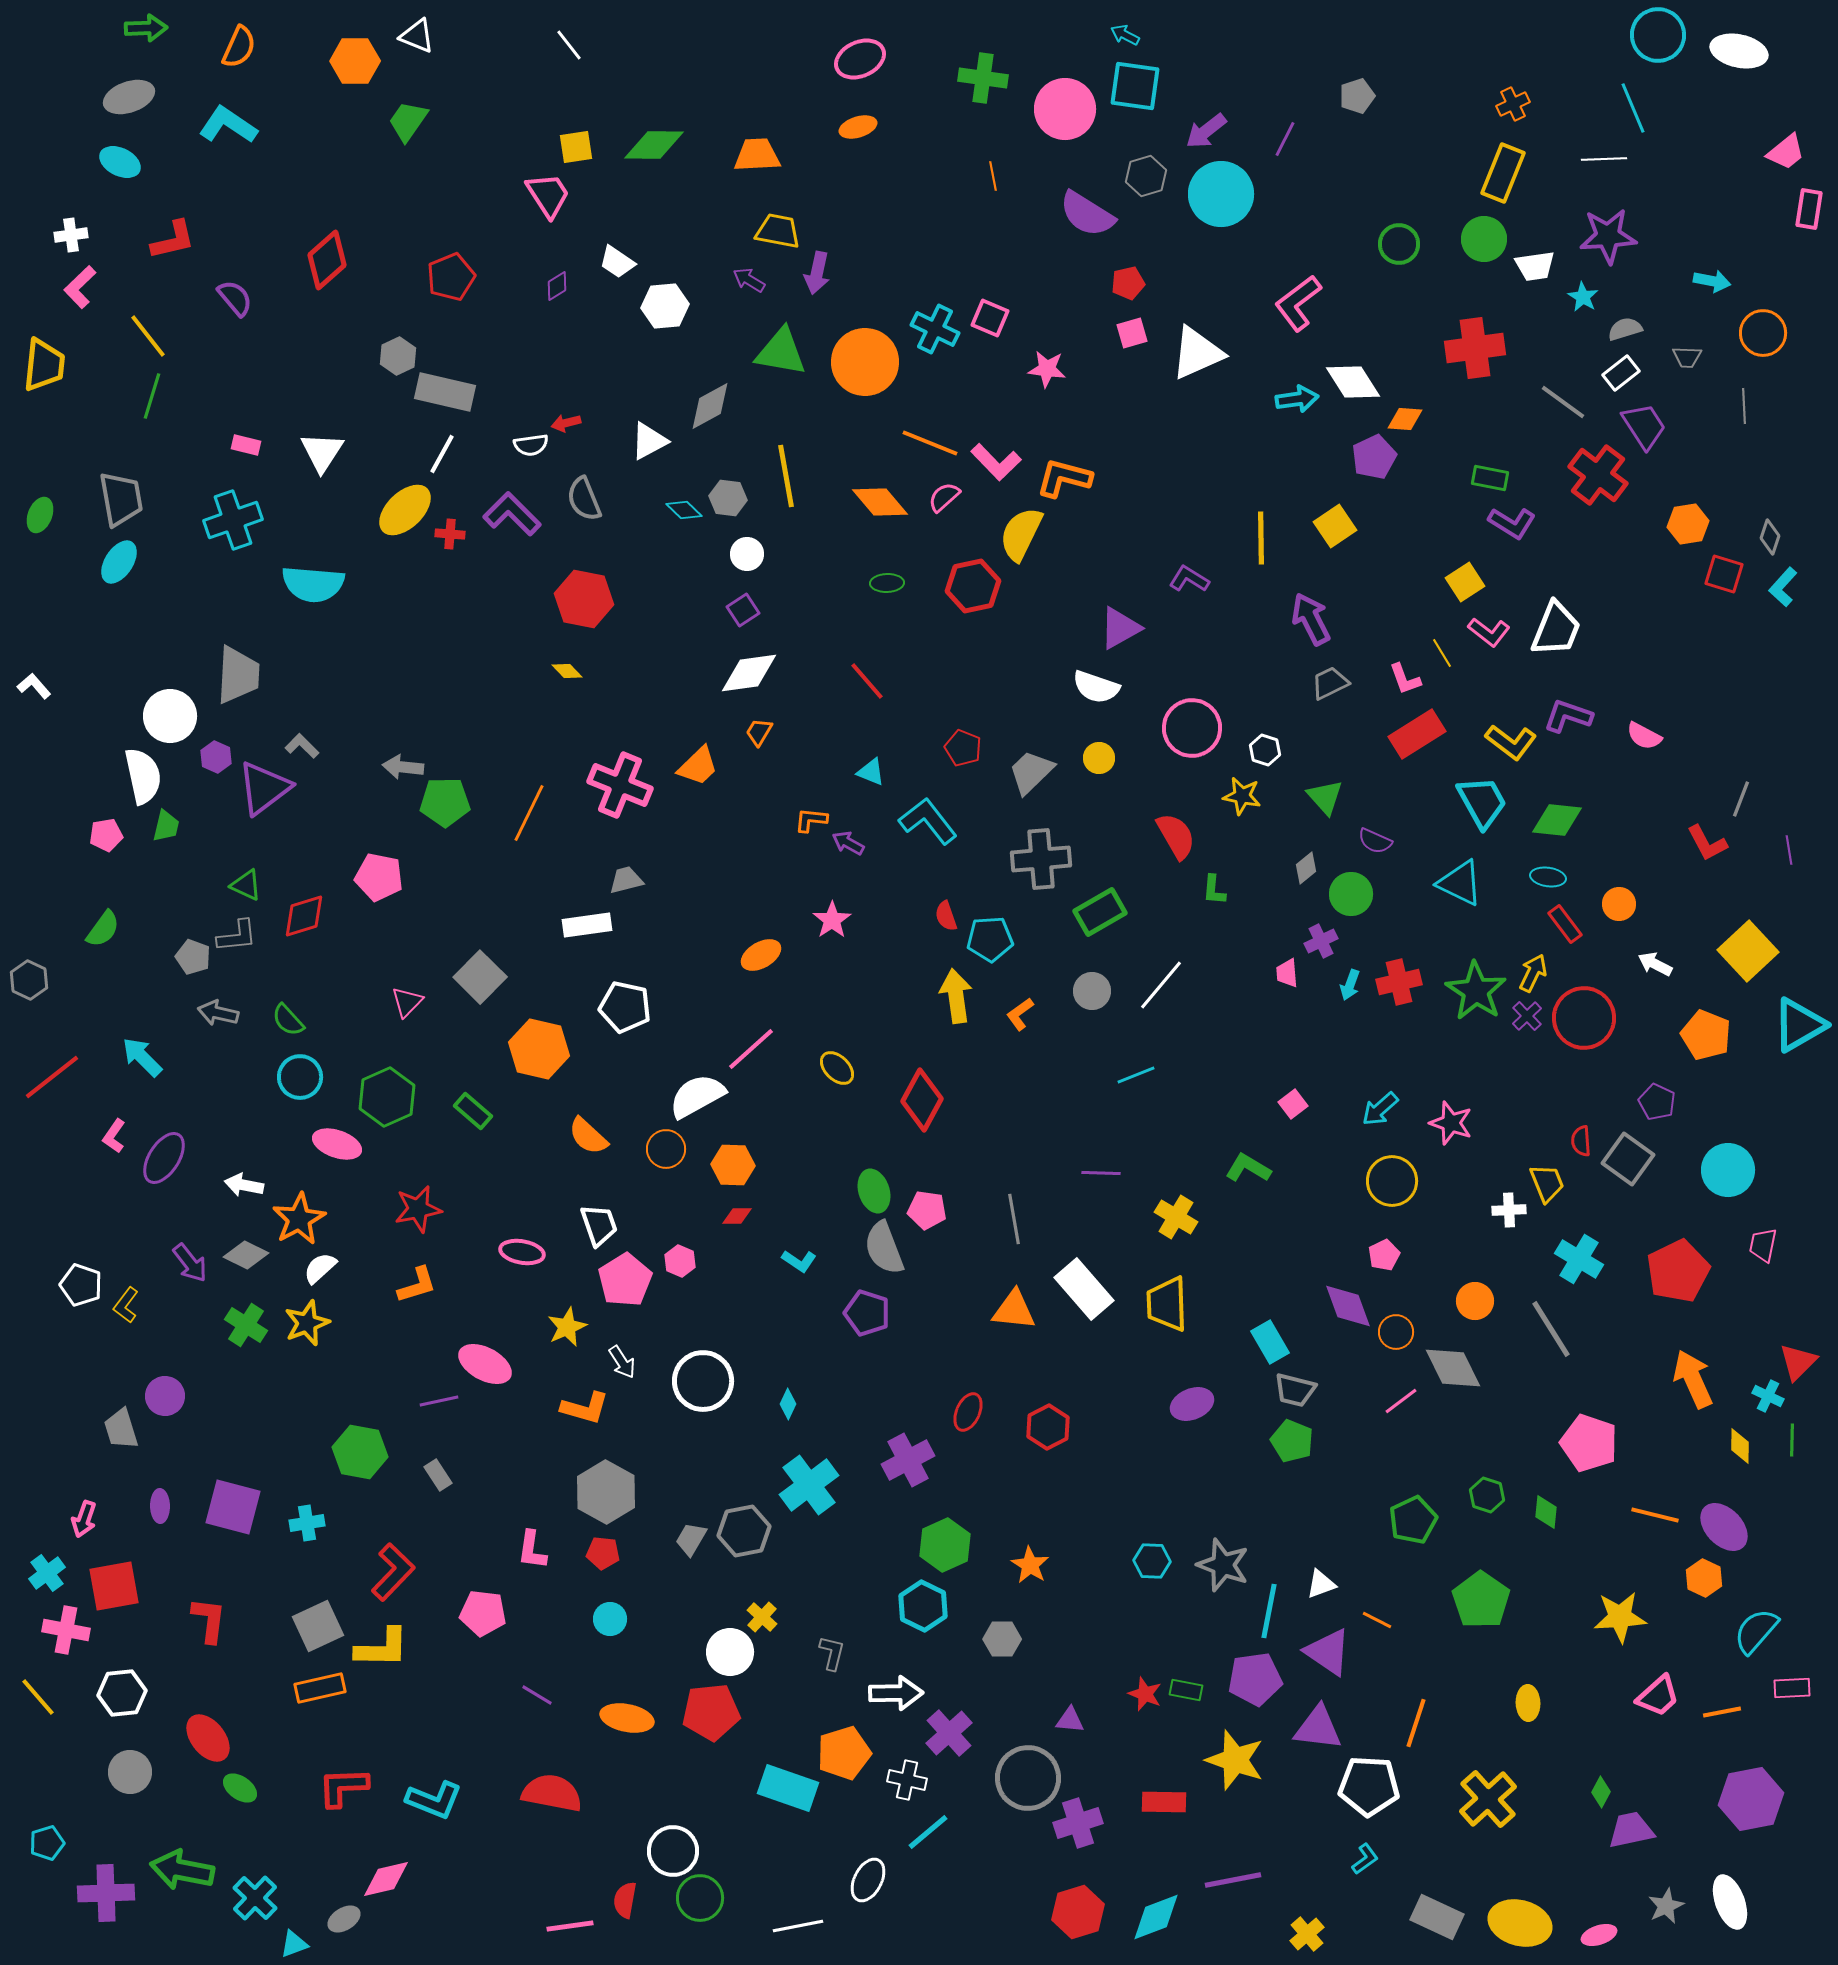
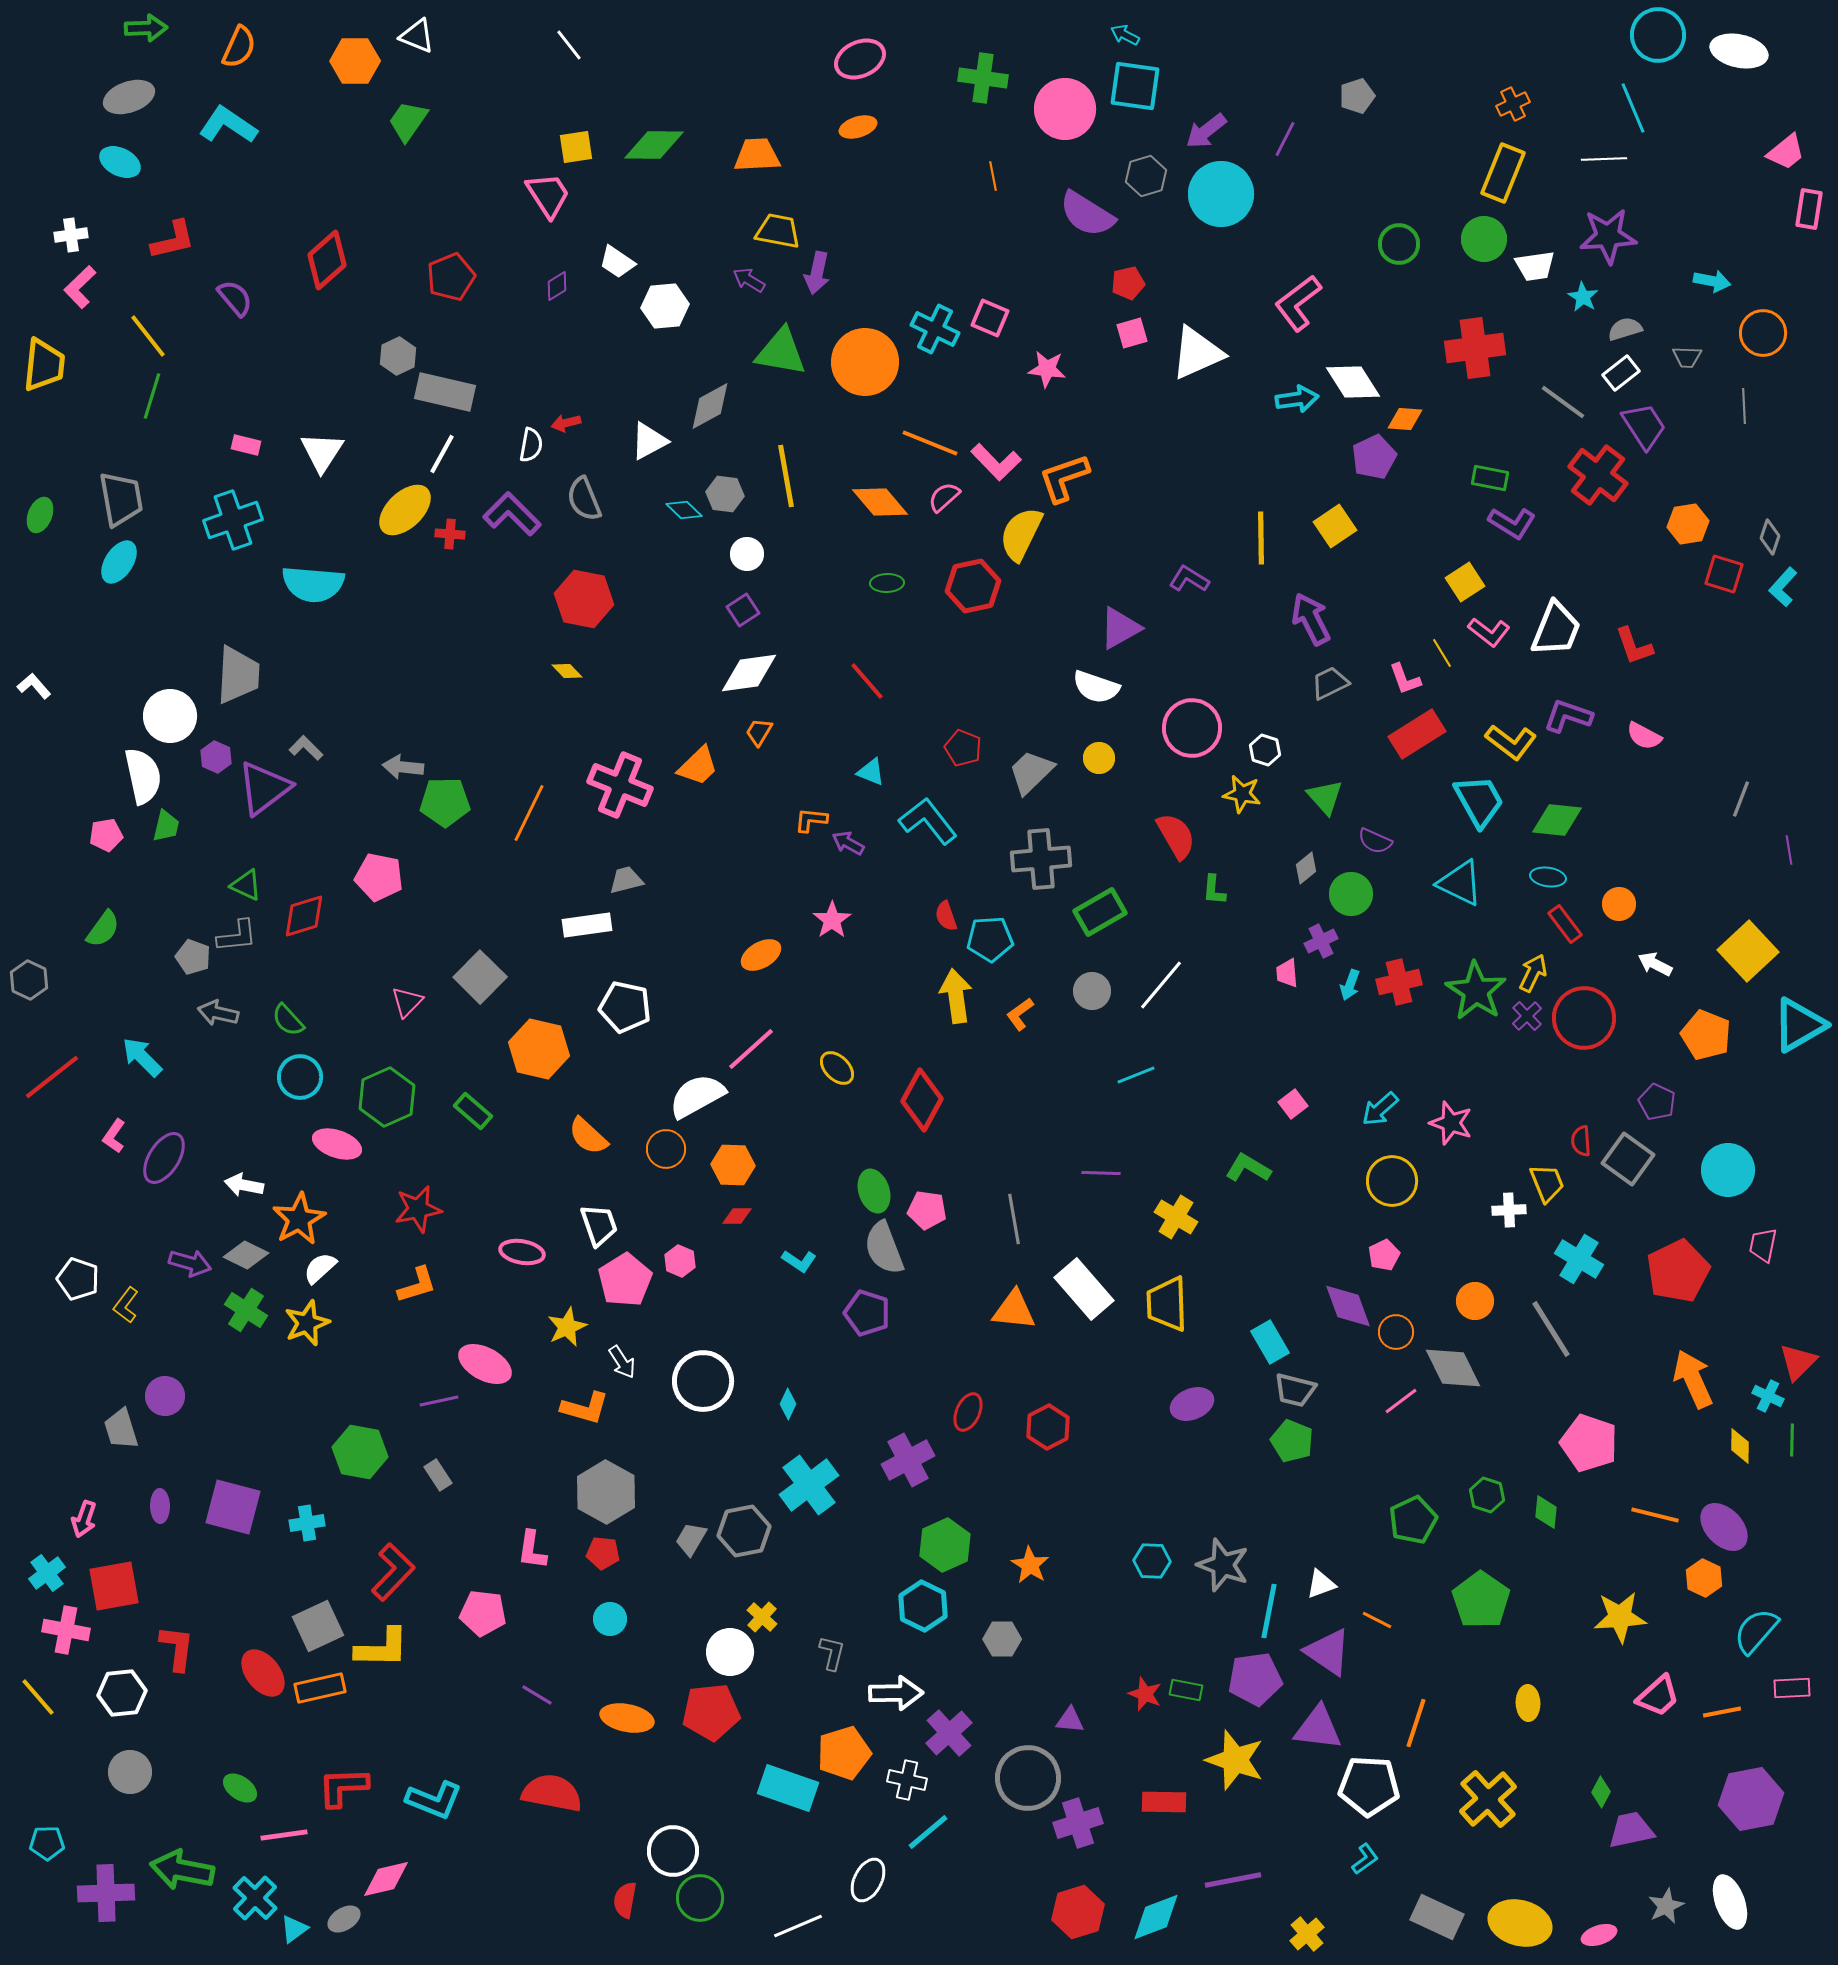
white semicircle at (531, 445): rotated 72 degrees counterclockwise
orange L-shape at (1064, 478): rotated 34 degrees counterclockwise
gray hexagon at (728, 498): moved 3 px left, 4 px up
gray L-shape at (302, 746): moved 4 px right, 2 px down
yellow star at (1242, 796): moved 2 px up
cyan trapezoid at (1482, 802): moved 3 px left, 1 px up
red L-shape at (1707, 843): moved 73 px left, 197 px up; rotated 9 degrees clockwise
purple arrow at (190, 1263): rotated 36 degrees counterclockwise
white pentagon at (81, 1285): moved 3 px left, 6 px up
green cross at (246, 1325): moved 15 px up
red L-shape at (209, 1620): moved 32 px left, 28 px down
red ellipse at (208, 1738): moved 55 px right, 65 px up
cyan pentagon at (47, 1843): rotated 16 degrees clockwise
pink line at (570, 1926): moved 286 px left, 91 px up
white line at (798, 1926): rotated 12 degrees counterclockwise
cyan triangle at (294, 1944): moved 15 px up; rotated 16 degrees counterclockwise
